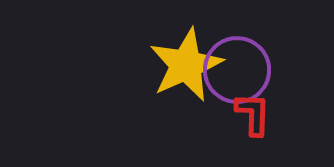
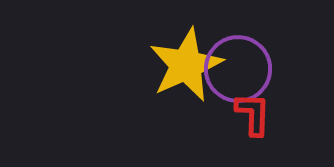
purple circle: moved 1 px right, 1 px up
